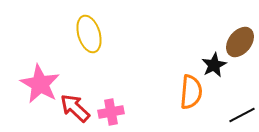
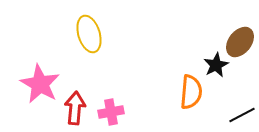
black star: moved 2 px right
red arrow: rotated 52 degrees clockwise
